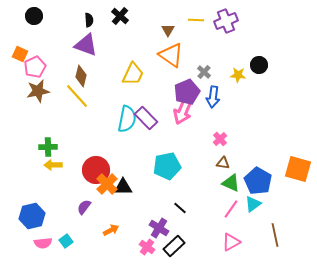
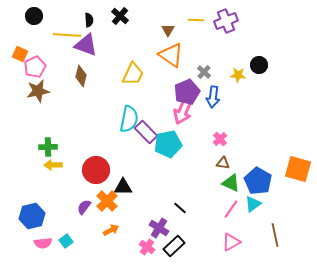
yellow line at (77, 96): moved 10 px left, 61 px up; rotated 44 degrees counterclockwise
purple rectangle at (146, 118): moved 14 px down
cyan semicircle at (127, 119): moved 2 px right
cyan pentagon at (167, 166): moved 1 px right, 22 px up
orange cross at (107, 184): moved 17 px down
